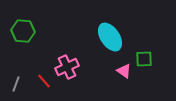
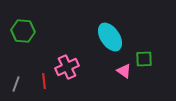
red line: rotated 35 degrees clockwise
